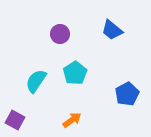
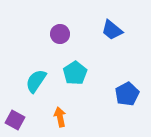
orange arrow: moved 12 px left, 3 px up; rotated 66 degrees counterclockwise
